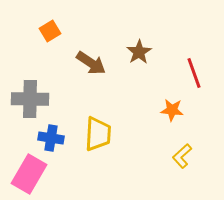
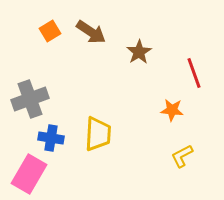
brown arrow: moved 31 px up
gray cross: rotated 21 degrees counterclockwise
yellow L-shape: rotated 15 degrees clockwise
